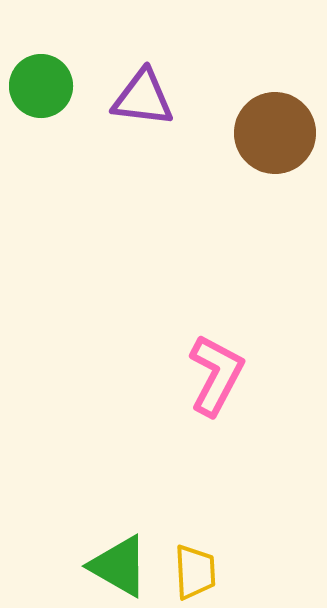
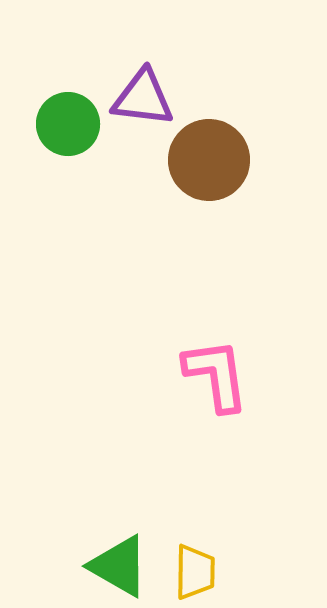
green circle: moved 27 px right, 38 px down
brown circle: moved 66 px left, 27 px down
pink L-shape: rotated 36 degrees counterclockwise
yellow trapezoid: rotated 4 degrees clockwise
